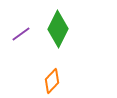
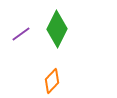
green diamond: moved 1 px left
